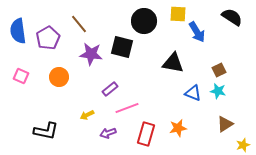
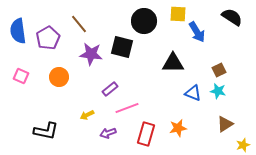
black triangle: rotated 10 degrees counterclockwise
